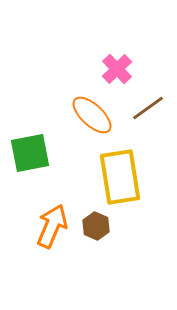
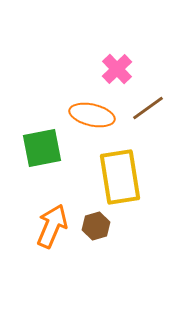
orange ellipse: rotated 30 degrees counterclockwise
green square: moved 12 px right, 5 px up
brown hexagon: rotated 20 degrees clockwise
